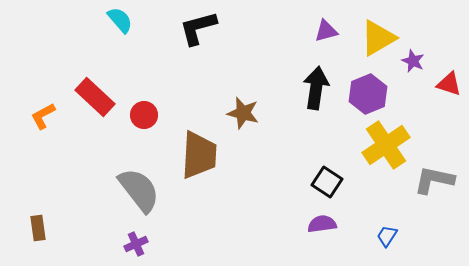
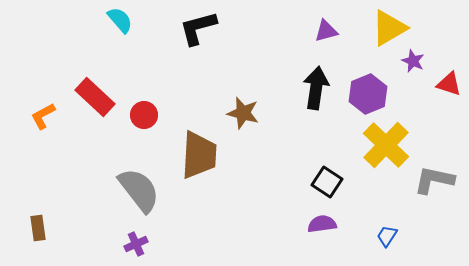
yellow triangle: moved 11 px right, 10 px up
yellow cross: rotated 12 degrees counterclockwise
